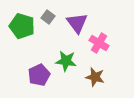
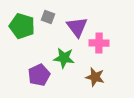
gray square: rotated 16 degrees counterclockwise
purple triangle: moved 4 px down
pink cross: rotated 30 degrees counterclockwise
green star: moved 2 px left, 3 px up
